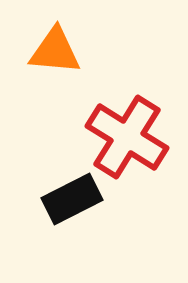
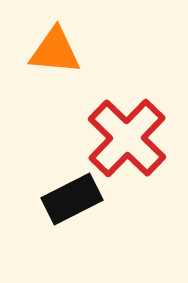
red cross: moved 1 px down; rotated 12 degrees clockwise
